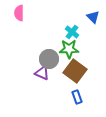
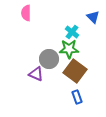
pink semicircle: moved 7 px right
purple triangle: moved 6 px left, 1 px down
